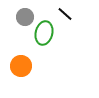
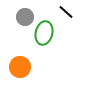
black line: moved 1 px right, 2 px up
orange circle: moved 1 px left, 1 px down
